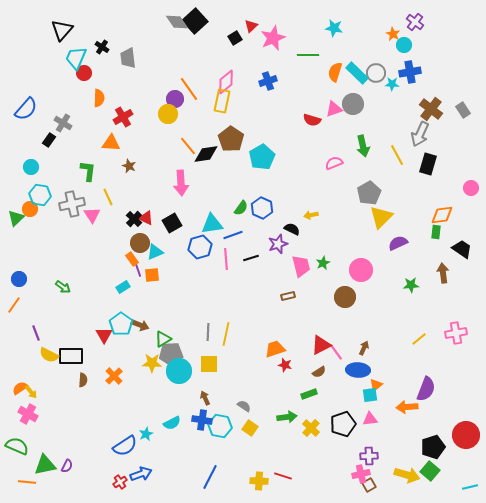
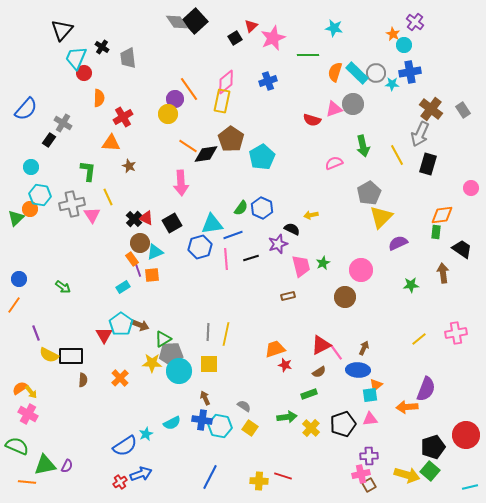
orange line at (188, 146): rotated 18 degrees counterclockwise
orange cross at (114, 376): moved 6 px right, 2 px down
